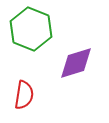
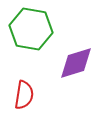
green hexagon: rotated 12 degrees counterclockwise
